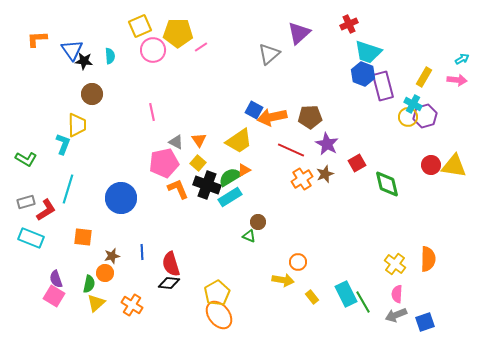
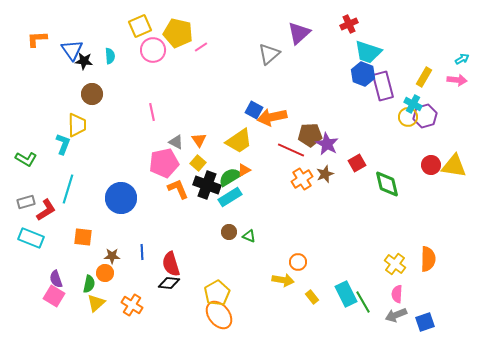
yellow pentagon at (178, 33): rotated 12 degrees clockwise
brown pentagon at (310, 117): moved 18 px down
brown circle at (258, 222): moved 29 px left, 10 px down
brown star at (112, 256): rotated 14 degrees clockwise
